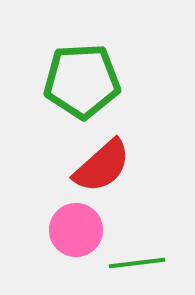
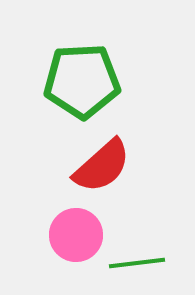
pink circle: moved 5 px down
